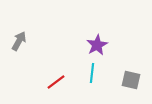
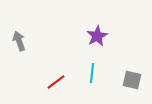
gray arrow: rotated 48 degrees counterclockwise
purple star: moved 9 px up
gray square: moved 1 px right
